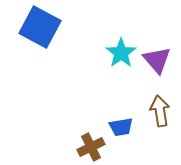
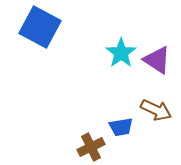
purple triangle: rotated 16 degrees counterclockwise
brown arrow: moved 4 px left, 1 px up; rotated 124 degrees clockwise
